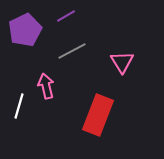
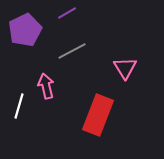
purple line: moved 1 px right, 3 px up
pink triangle: moved 3 px right, 6 px down
